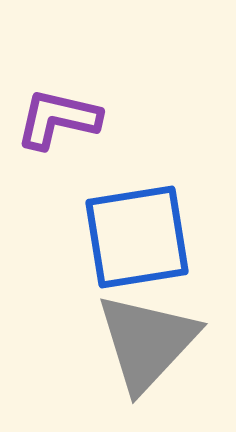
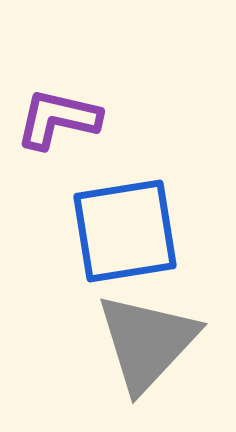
blue square: moved 12 px left, 6 px up
